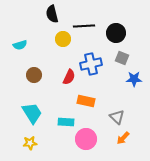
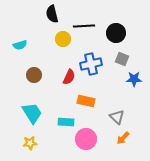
gray square: moved 1 px down
